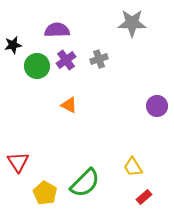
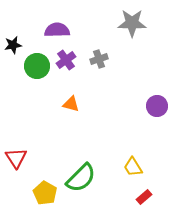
orange triangle: moved 2 px right, 1 px up; rotated 12 degrees counterclockwise
red triangle: moved 2 px left, 4 px up
green semicircle: moved 4 px left, 5 px up
